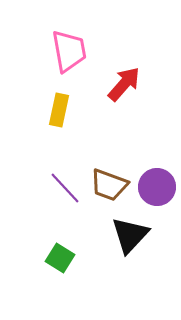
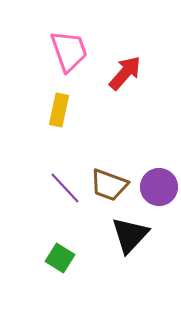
pink trapezoid: rotated 9 degrees counterclockwise
red arrow: moved 1 px right, 11 px up
purple circle: moved 2 px right
